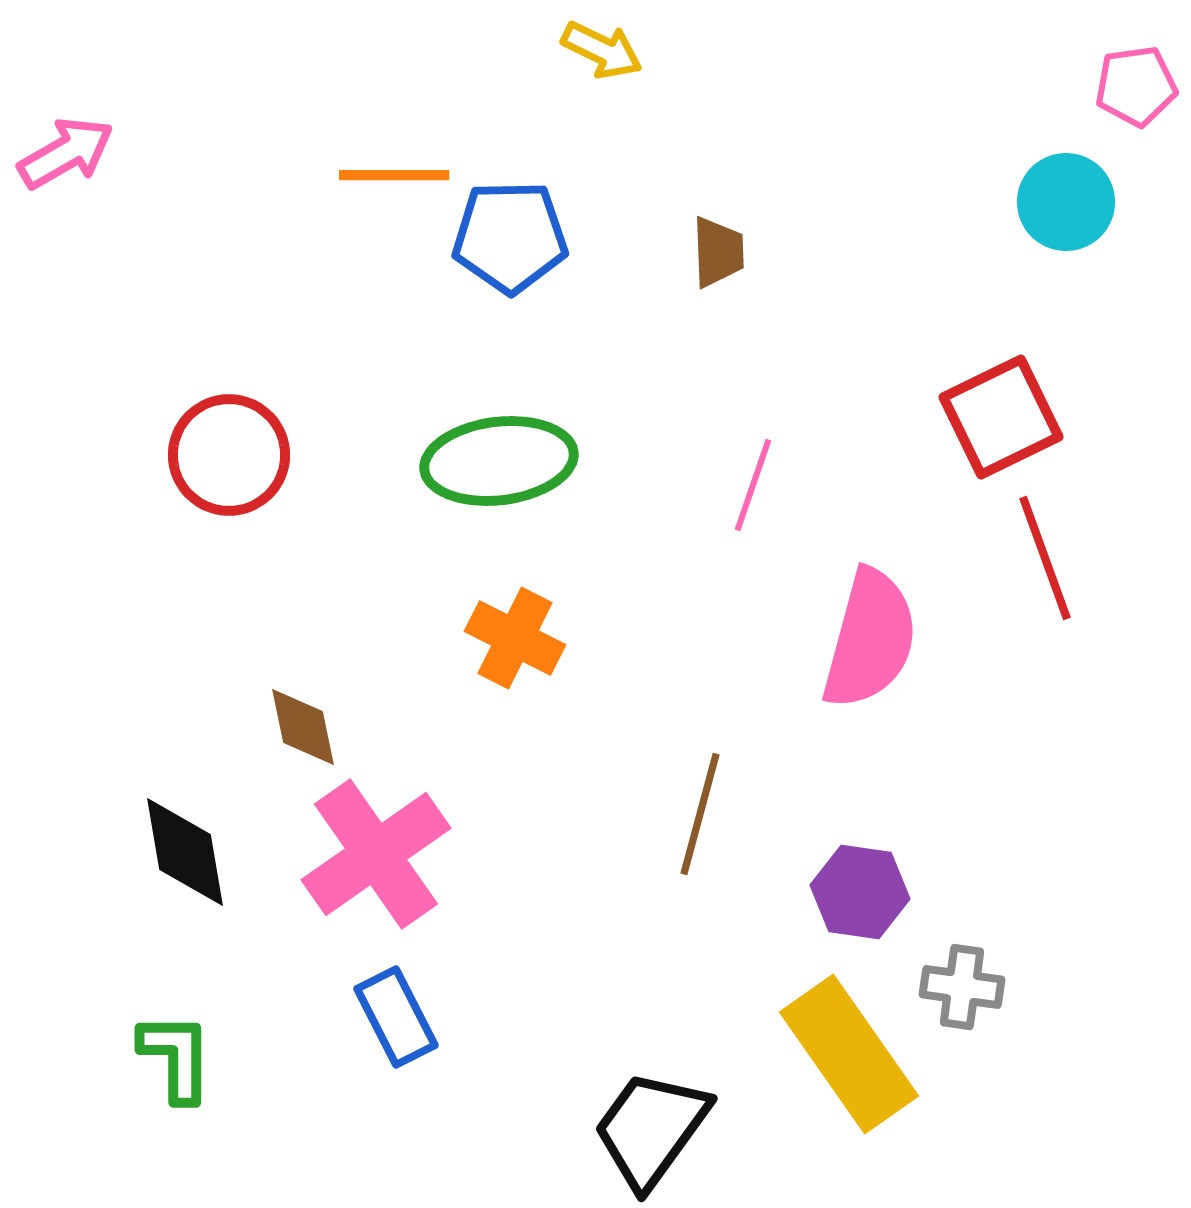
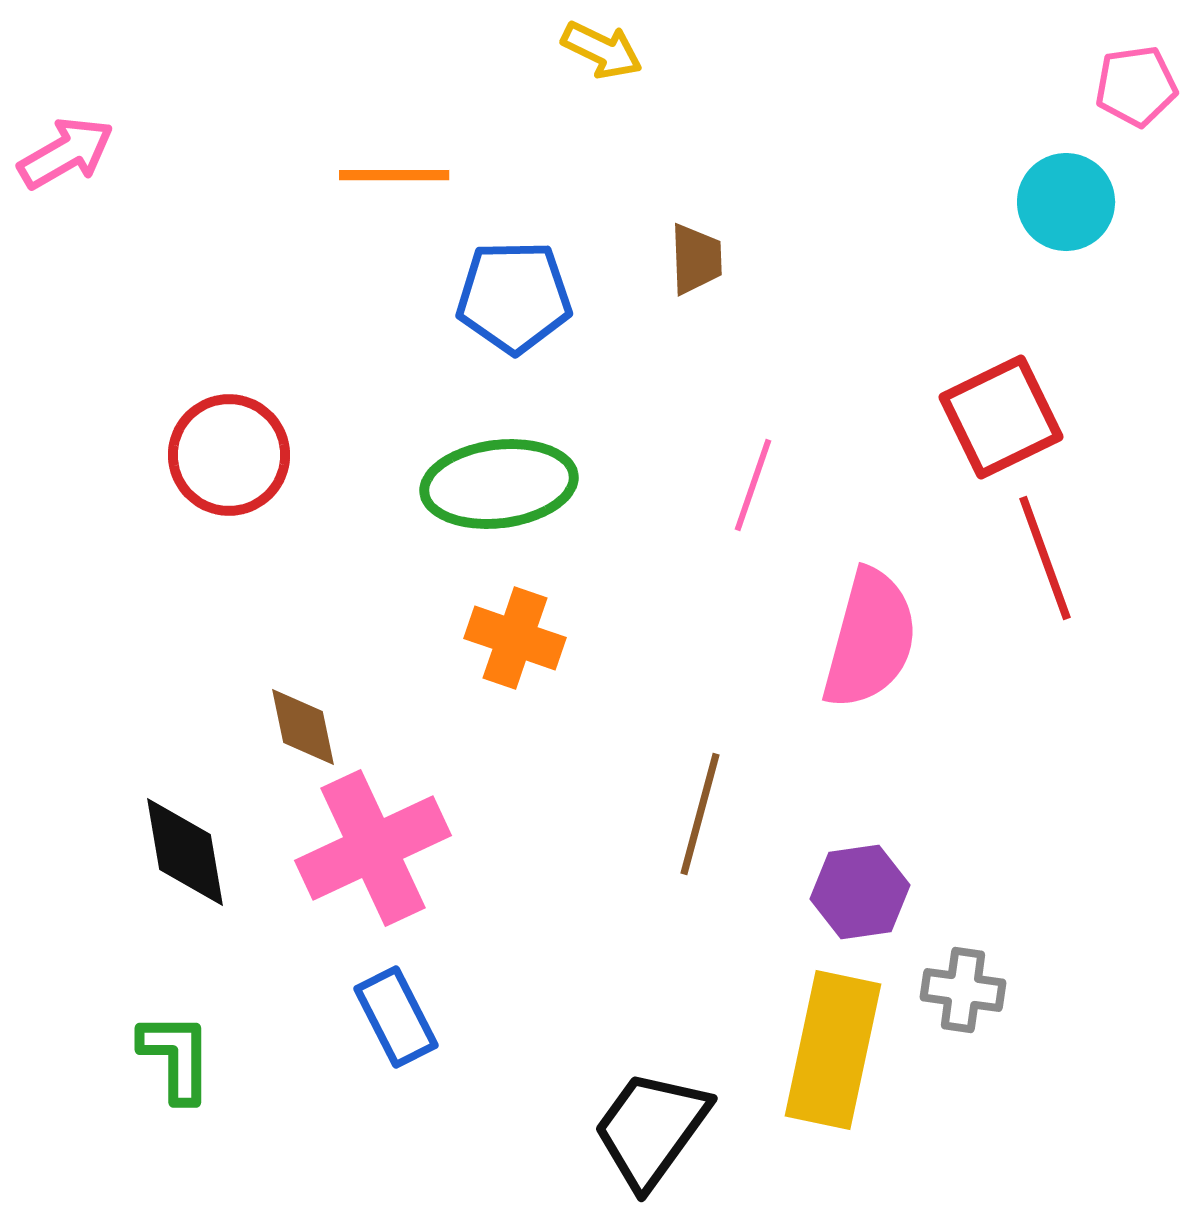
blue pentagon: moved 4 px right, 60 px down
brown trapezoid: moved 22 px left, 7 px down
green ellipse: moved 23 px down
orange cross: rotated 8 degrees counterclockwise
pink cross: moved 3 px left, 6 px up; rotated 10 degrees clockwise
purple hexagon: rotated 16 degrees counterclockwise
gray cross: moved 1 px right, 3 px down
yellow rectangle: moved 16 px left, 4 px up; rotated 47 degrees clockwise
